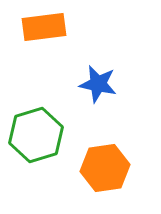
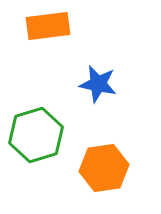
orange rectangle: moved 4 px right, 1 px up
orange hexagon: moved 1 px left
